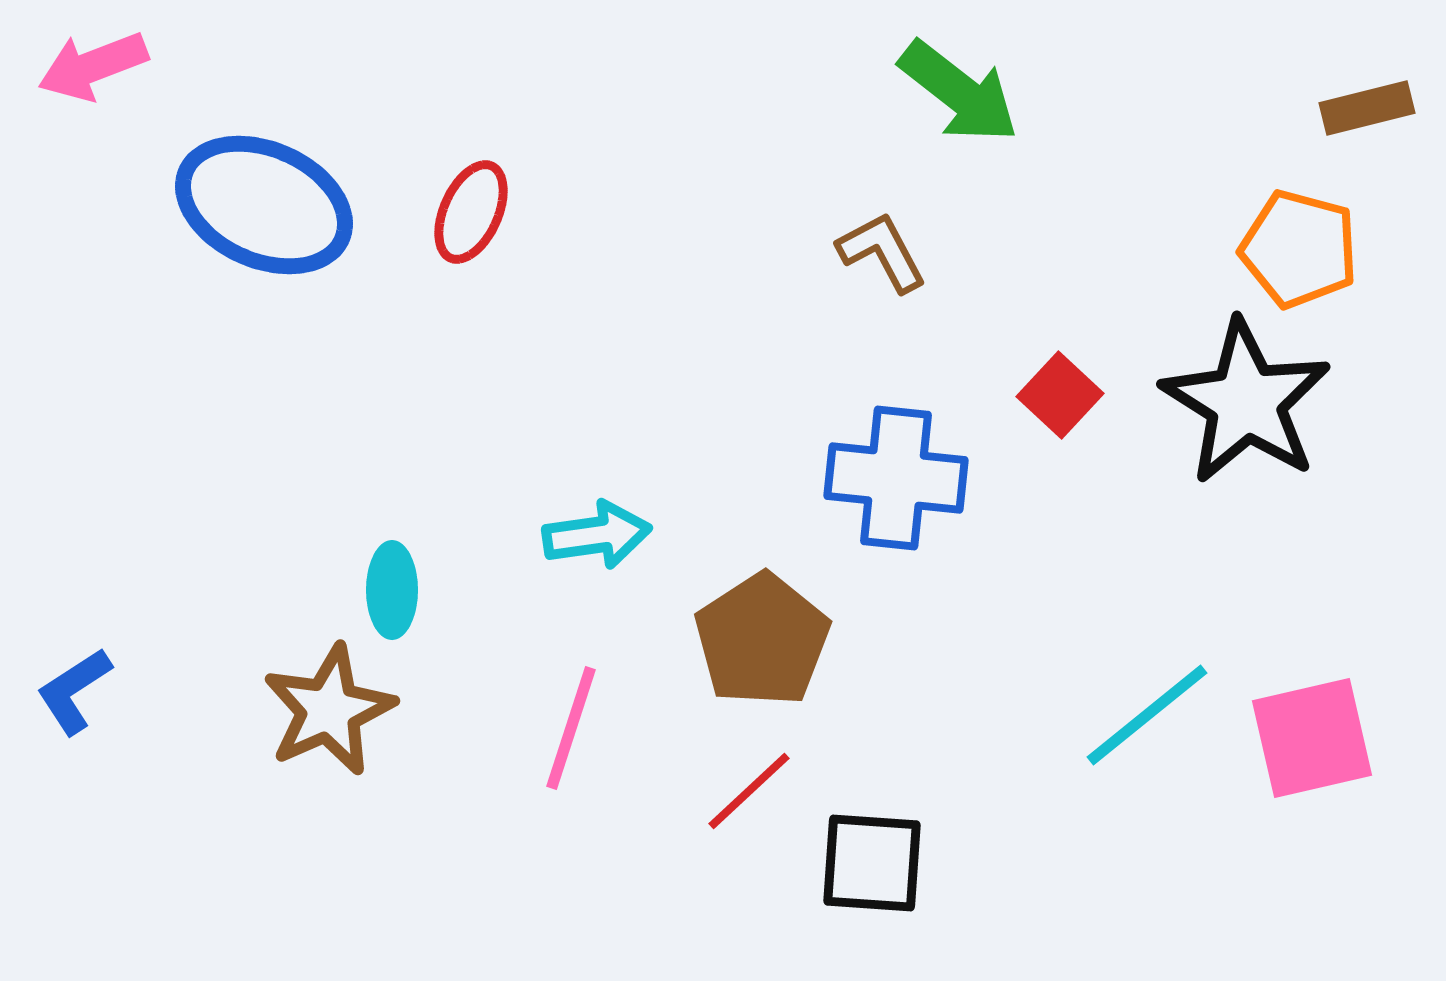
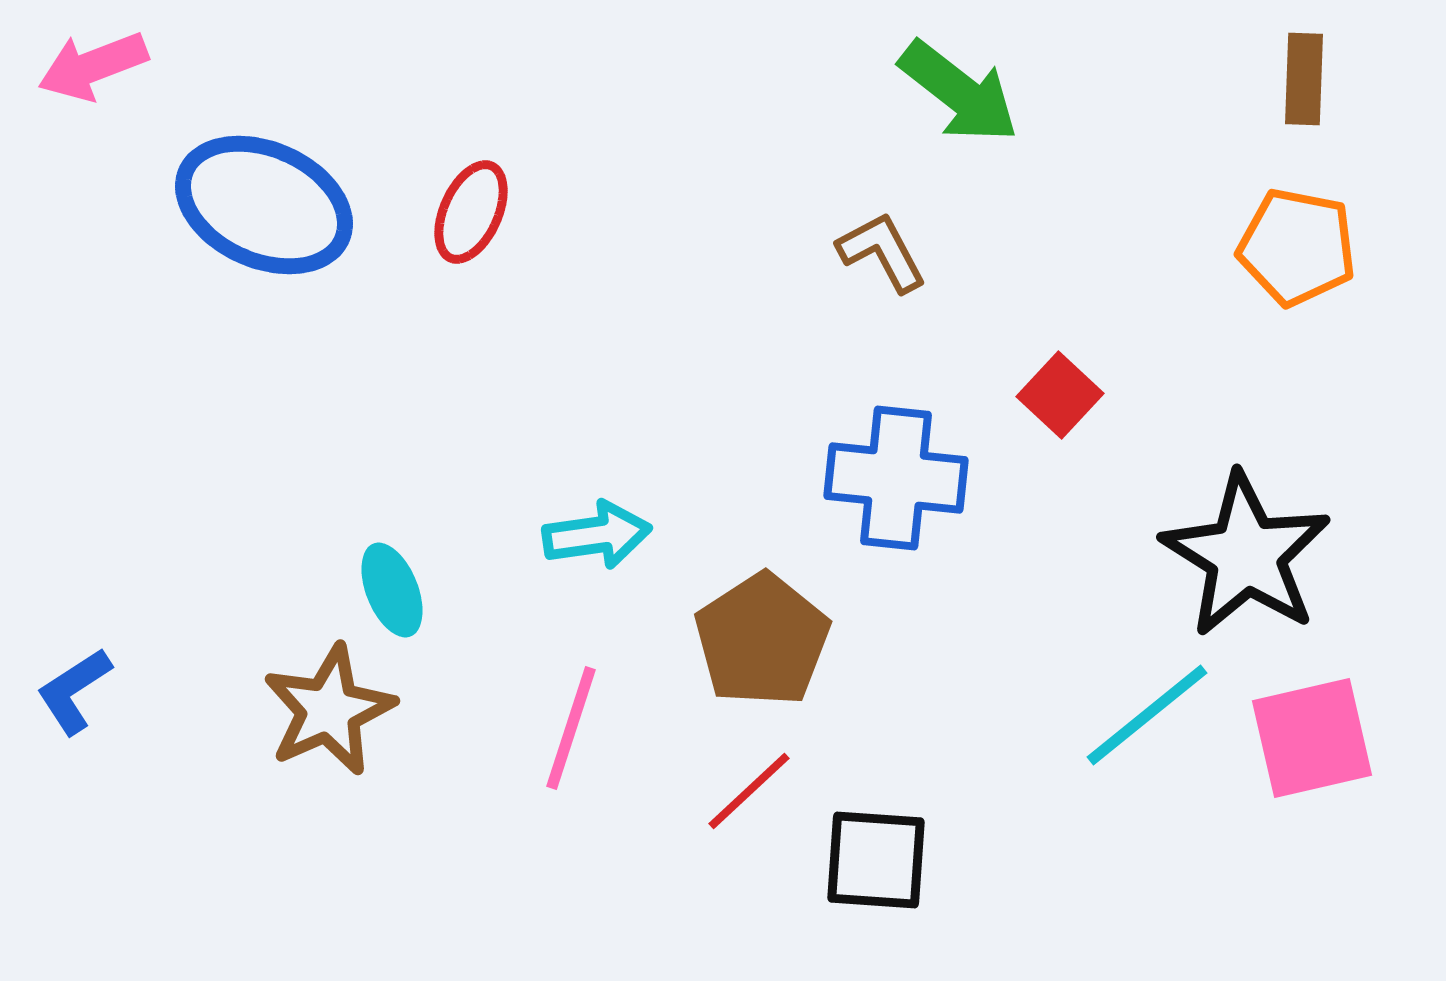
brown rectangle: moved 63 px left, 29 px up; rotated 74 degrees counterclockwise
orange pentagon: moved 2 px left, 2 px up; rotated 4 degrees counterclockwise
black star: moved 153 px down
cyan ellipse: rotated 22 degrees counterclockwise
black square: moved 4 px right, 3 px up
